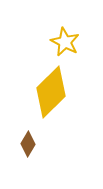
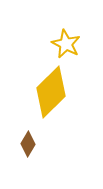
yellow star: moved 1 px right, 2 px down
